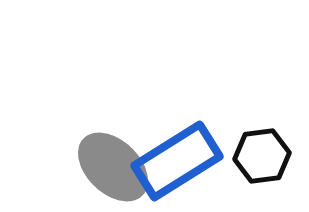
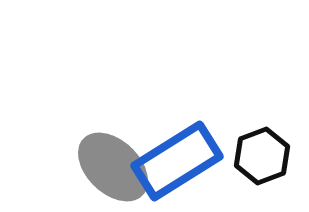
black hexagon: rotated 14 degrees counterclockwise
